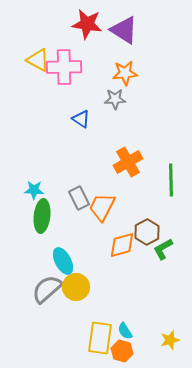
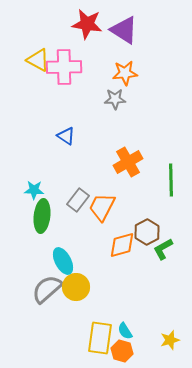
blue triangle: moved 15 px left, 17 px down
gray rectangle: moved 1 px left, 2 px down; rotated 65 degrees clockwise
